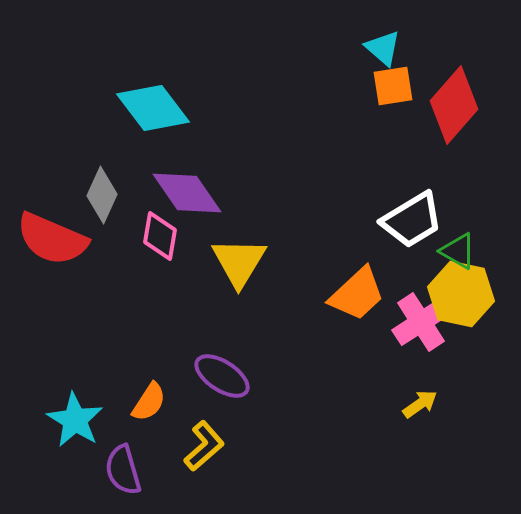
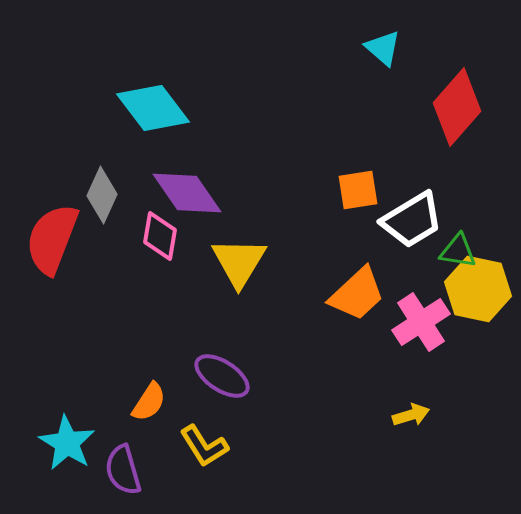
orange square: moved 35 px left, 104 px down
red diamond: moved 3 px right, 2 px down
red semicircle: rotated 88 degrees clockwise
green triangle: rotated 21 degrees counterclockwise
yellow hexagon: moved 17 px right, 5 px up
yellow arrow: moved 9 px left, 11 px down; rotated 18 degrees clockwise
cyan star: moved 8 px left, 23 px down
yellow L-shape: rotated 99 degrees clockwise
